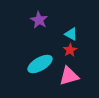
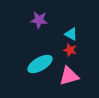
purple star: rotated 24 degrees counterclockwise
red star: rotated 24 degrees counterclockwise
